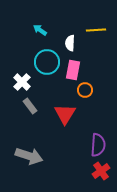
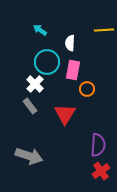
yellow line: moved 8 px right
white cross: moved 13 px right, 2 px down
orange circle: moved 2 px right, 1 px up
